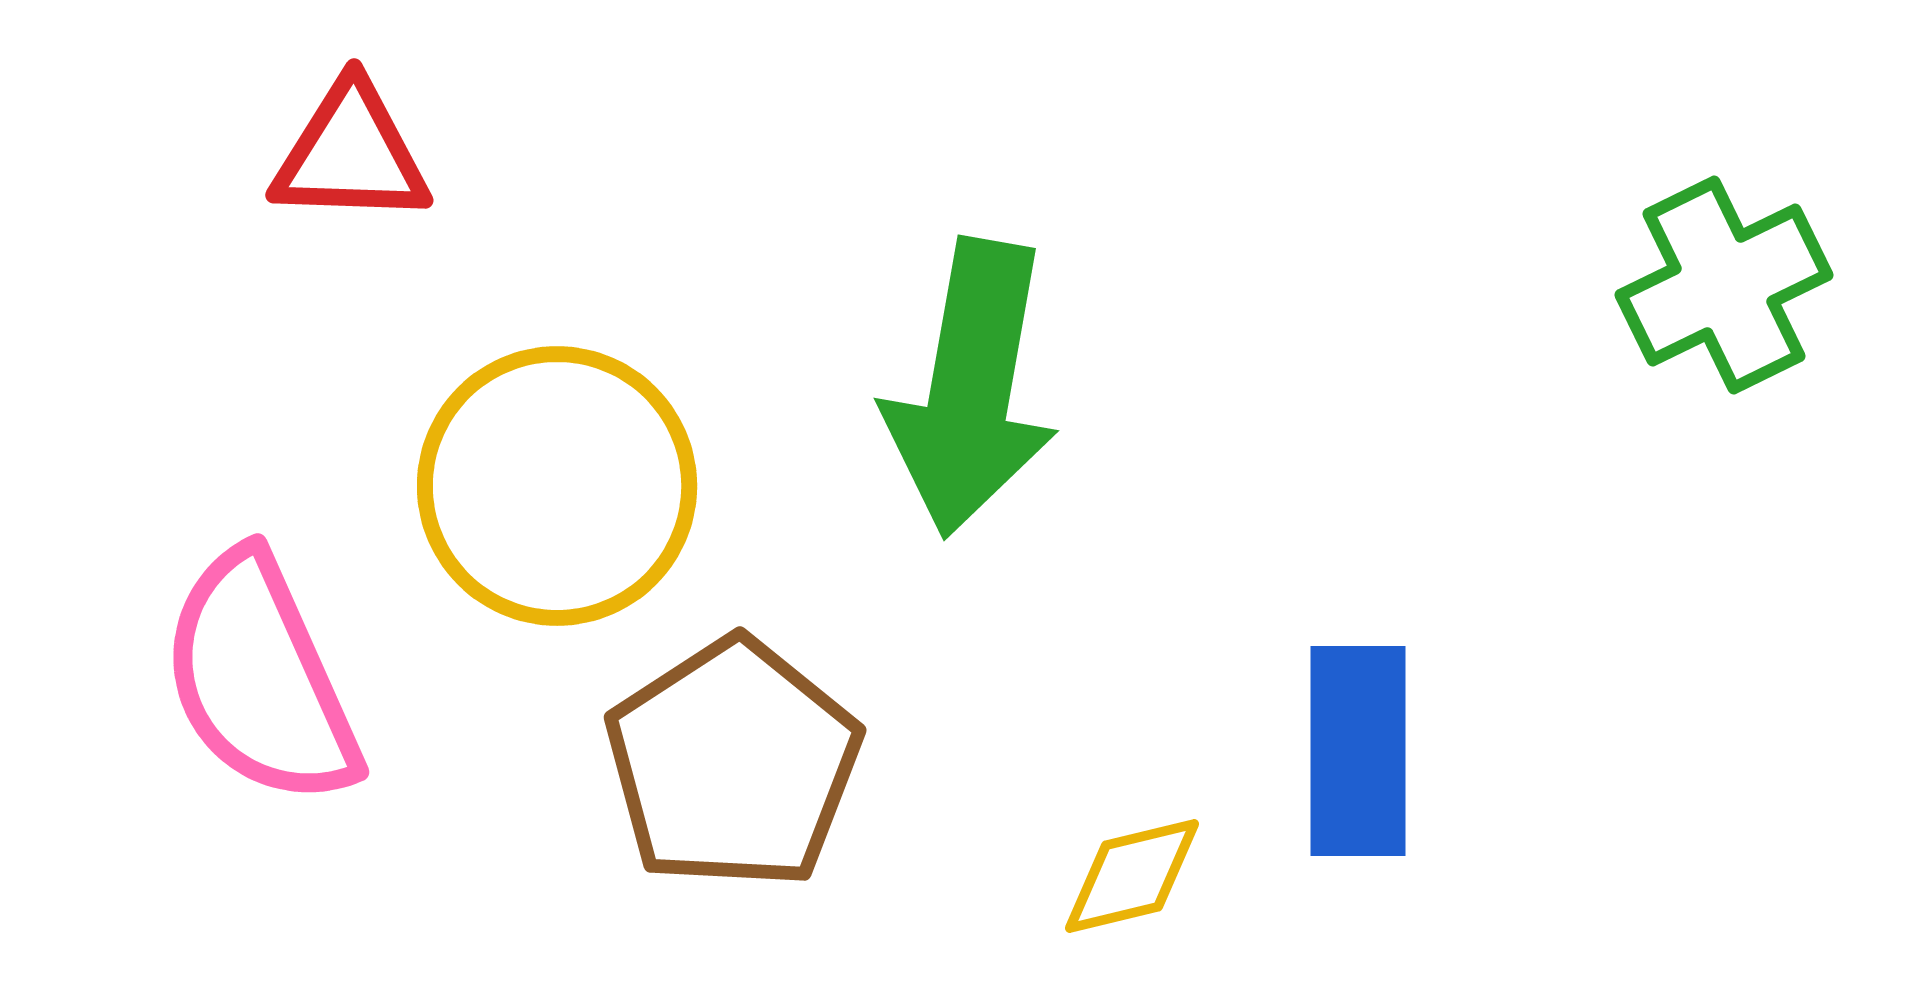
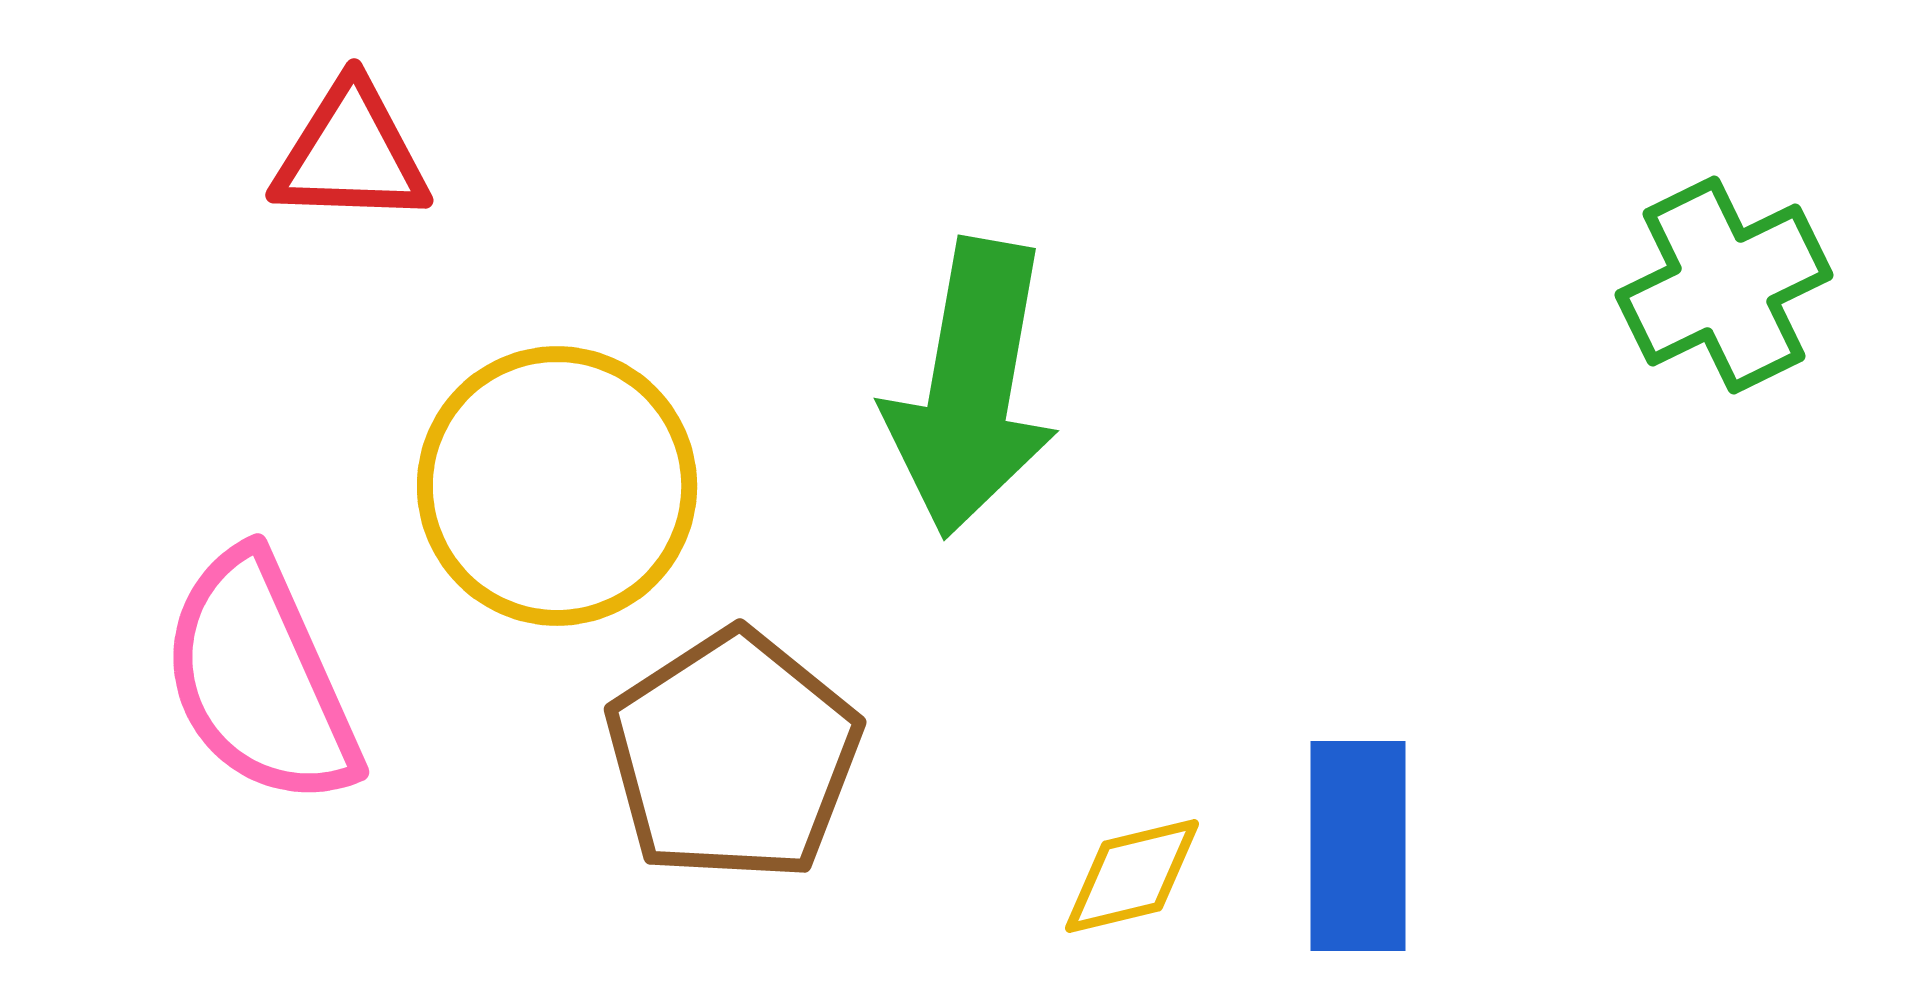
blue rectangle: moved 95 px down
brown pentagon: moved 8 px up
